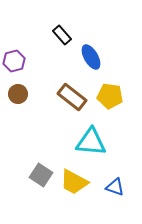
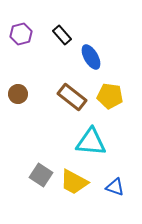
purple hexagon: moved 7 px right, 27 px up
